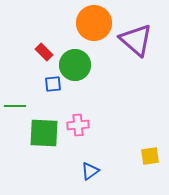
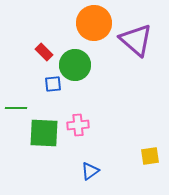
green line: moved 1 px right, 2 px down
